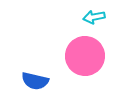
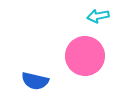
cyan arrow: moved 4 px right, 1 px up
